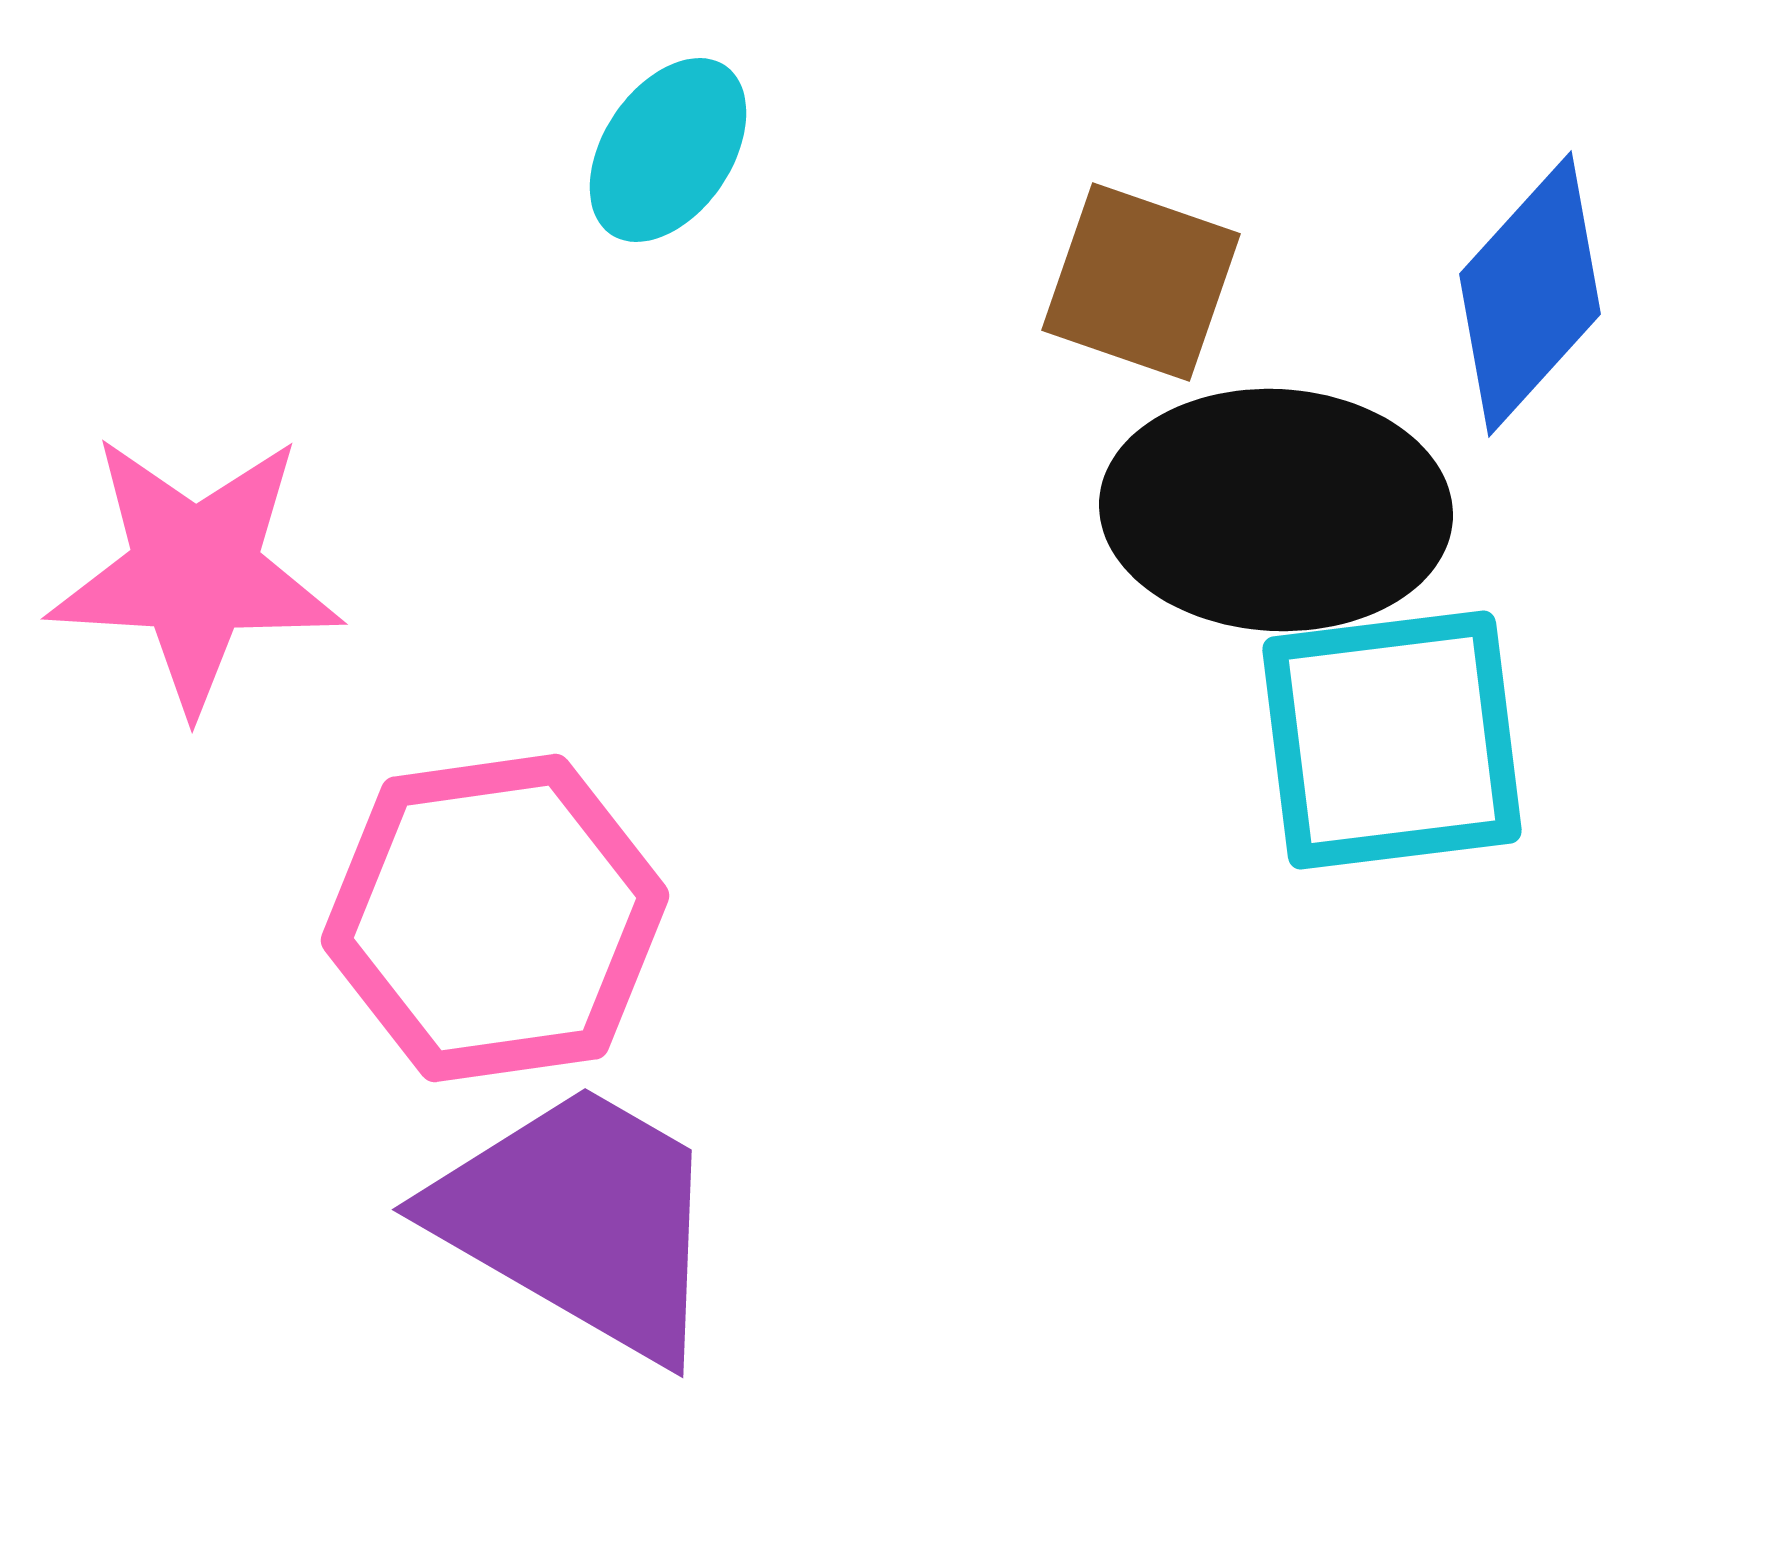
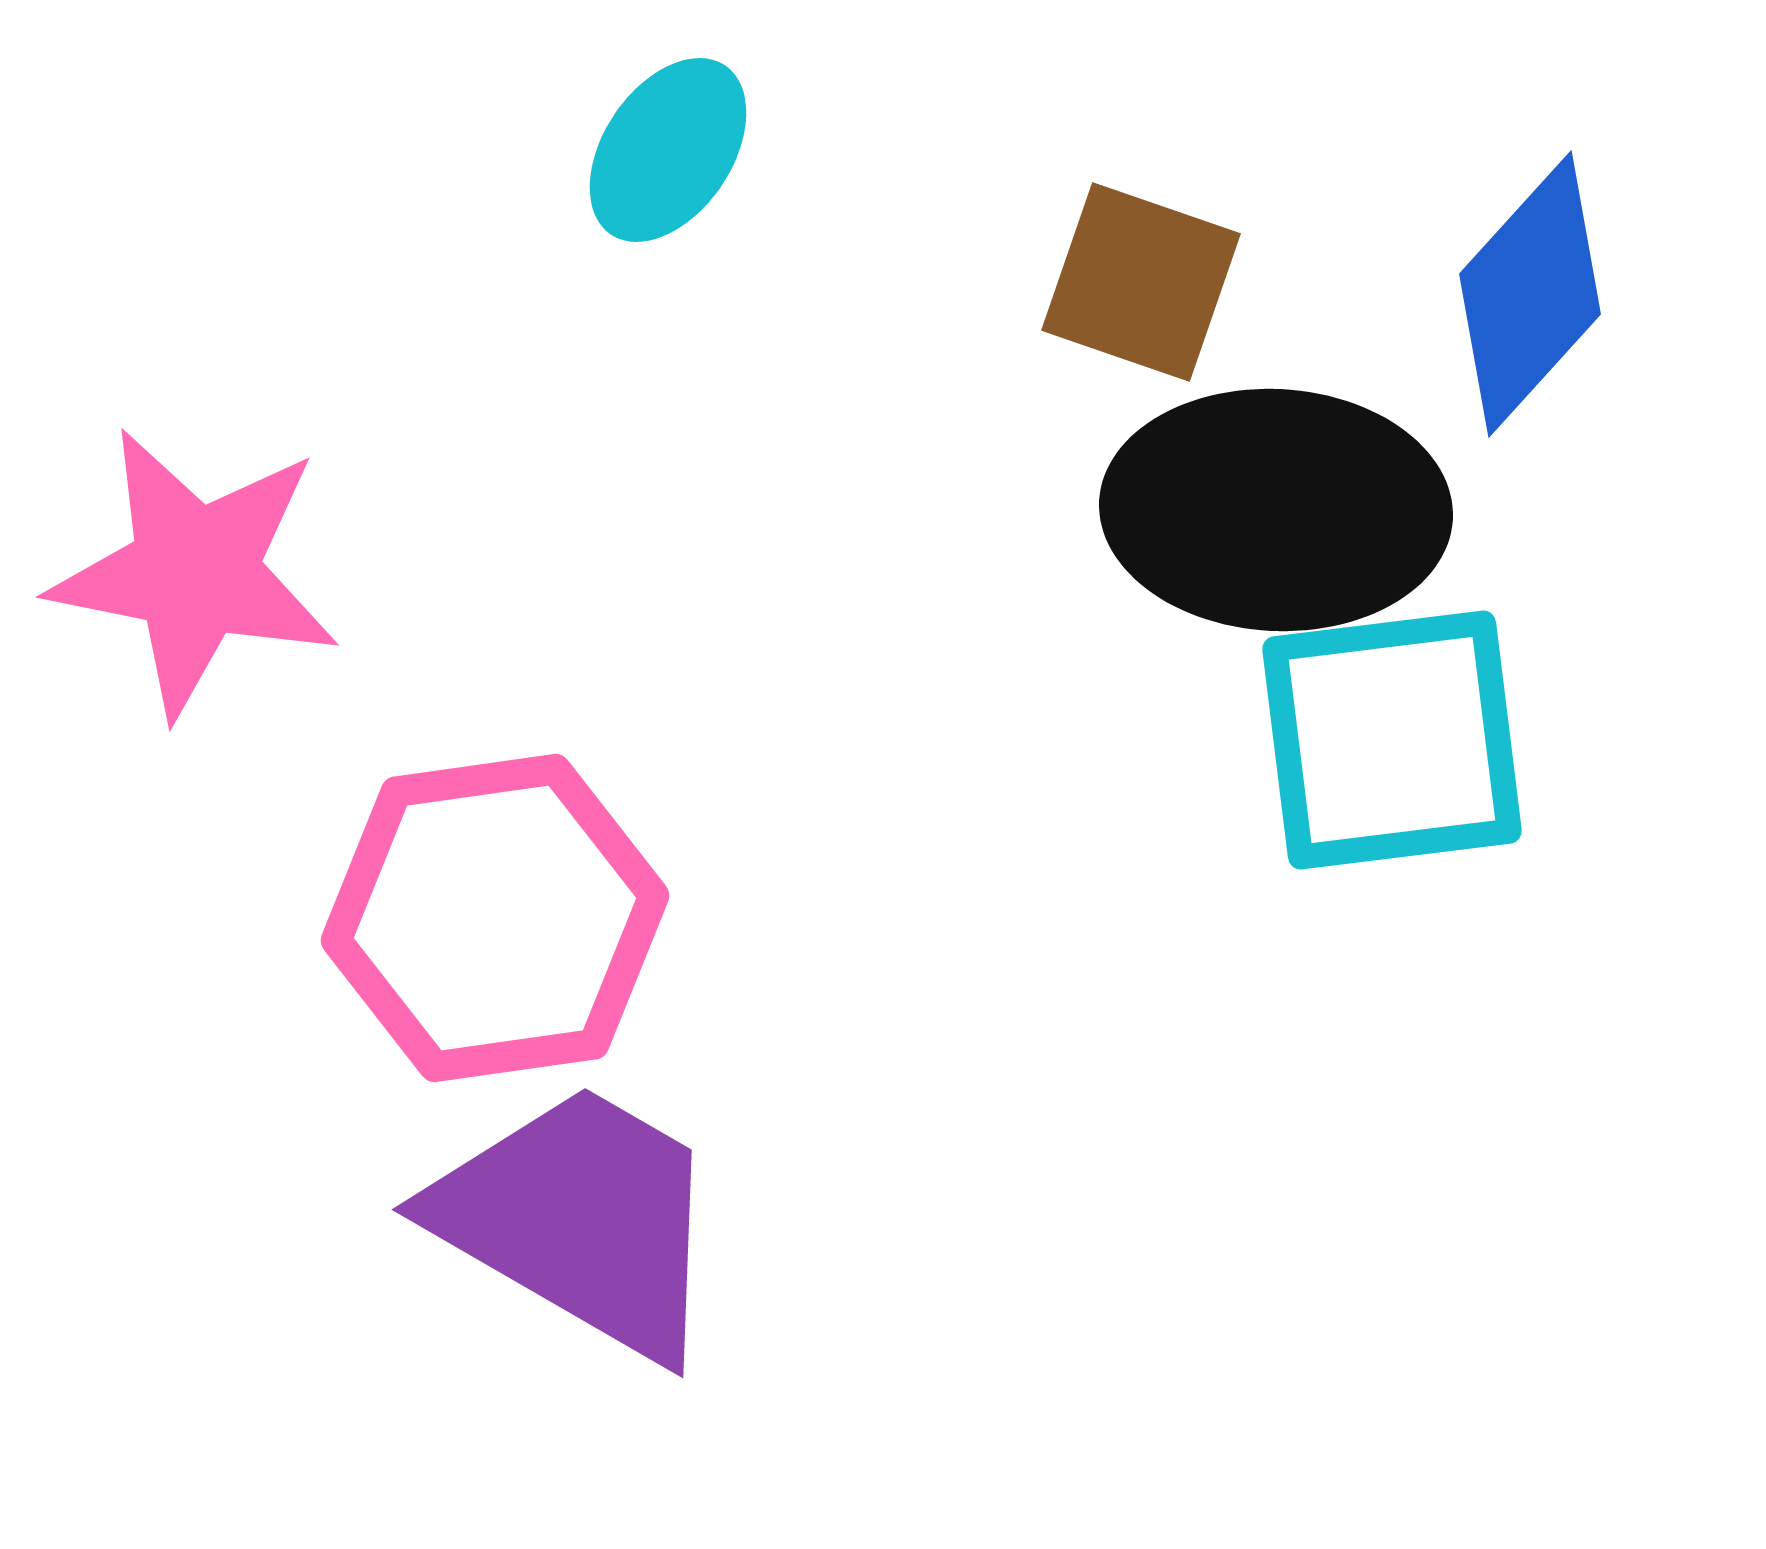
pink star: rotated 8 degrees clockwise
